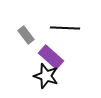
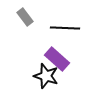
gray rectangle: moved 1 px left, 18 px up
purple rectangle: moved 6 px right, 2 px down
